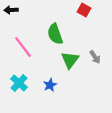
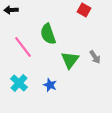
green semicircle: moved 7 px left
blue star: rotated 24 degrees counterclockwise
